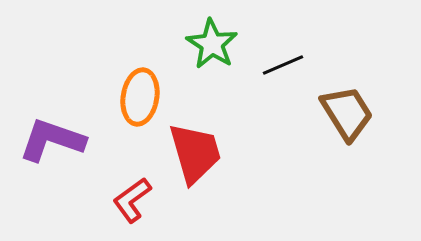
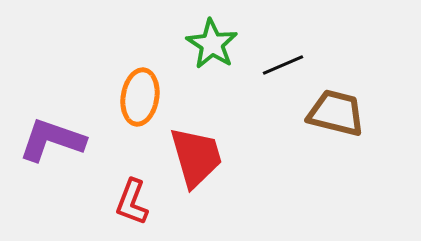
brown trapezoid: moved 11 px left; rotated 44 degrees counterclockwise
red trapezoid: moved 1 px right, 4 px down
red L-shape: moved 2 px down; rotated 33 degrees counterclockwise
